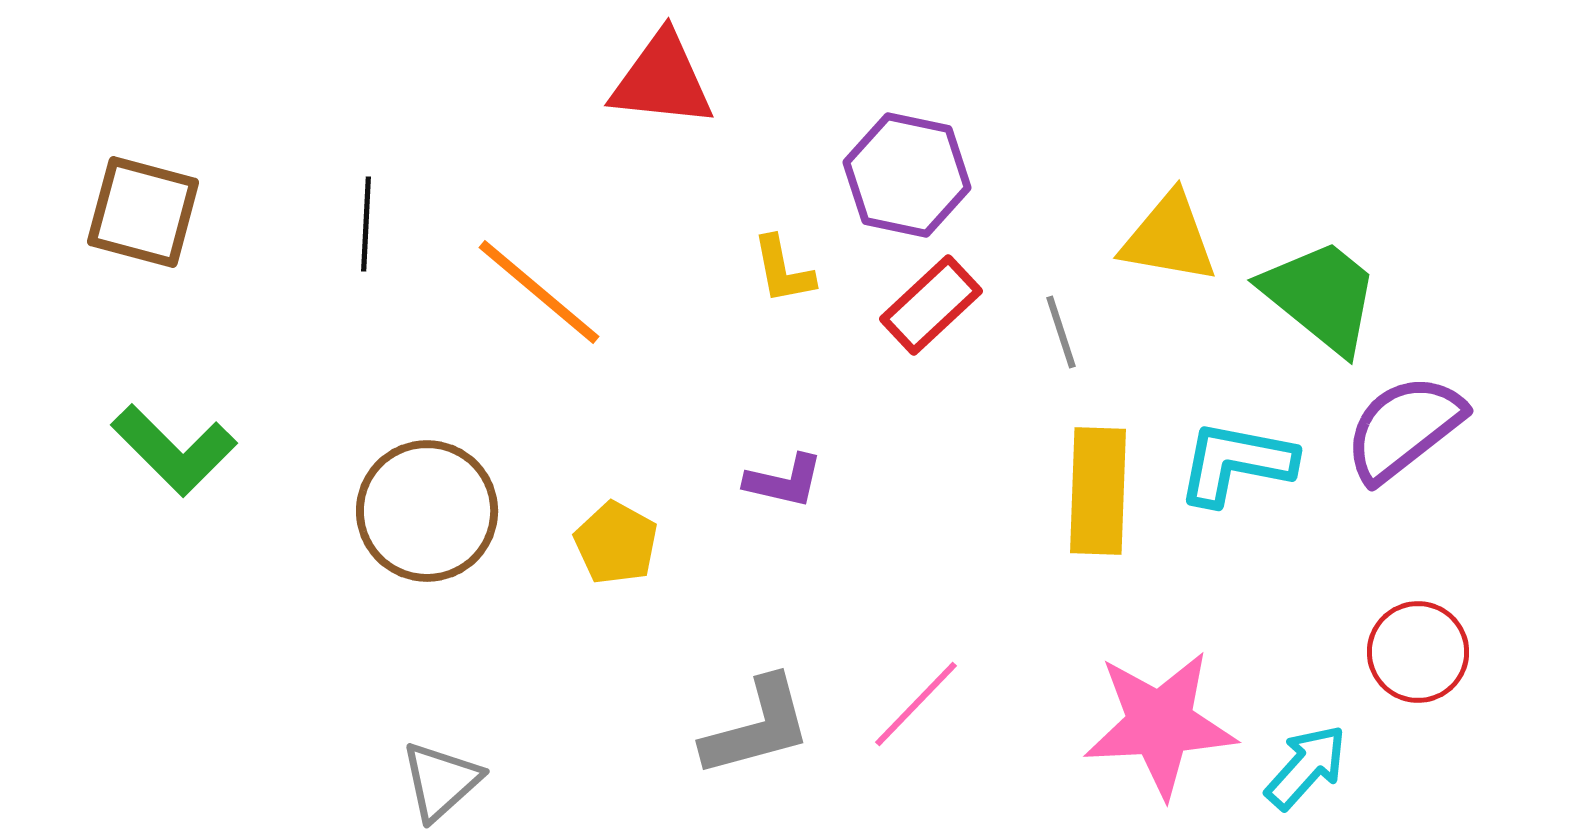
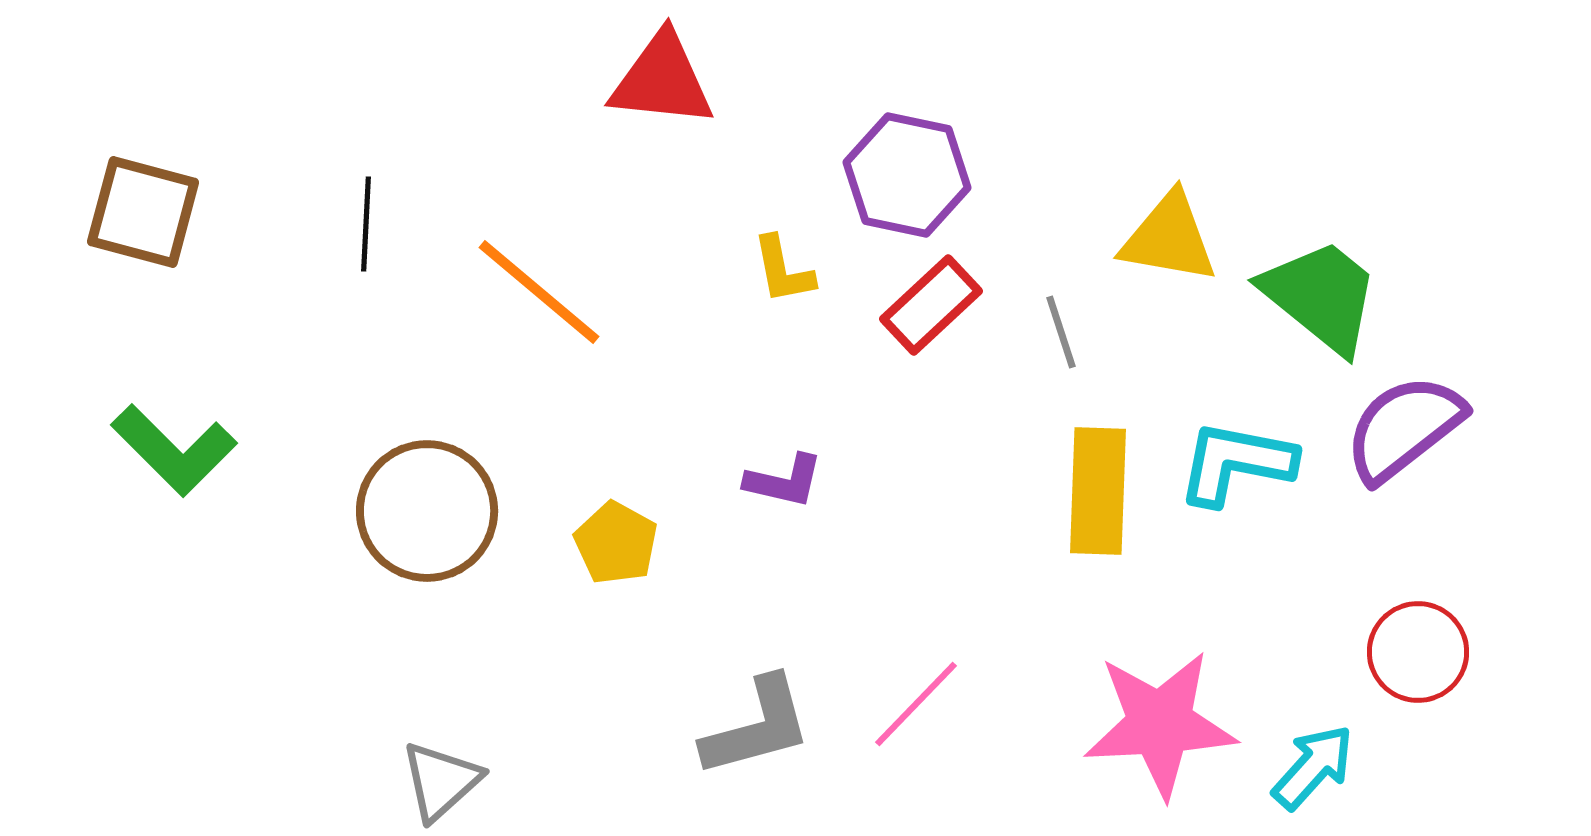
cyan arrow: moved 7 px right
